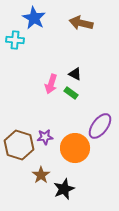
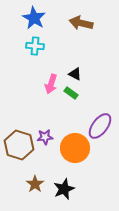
cyan cross: moved 20 px right, 6 px down
brown star: moved 6 px left, 9 px down
